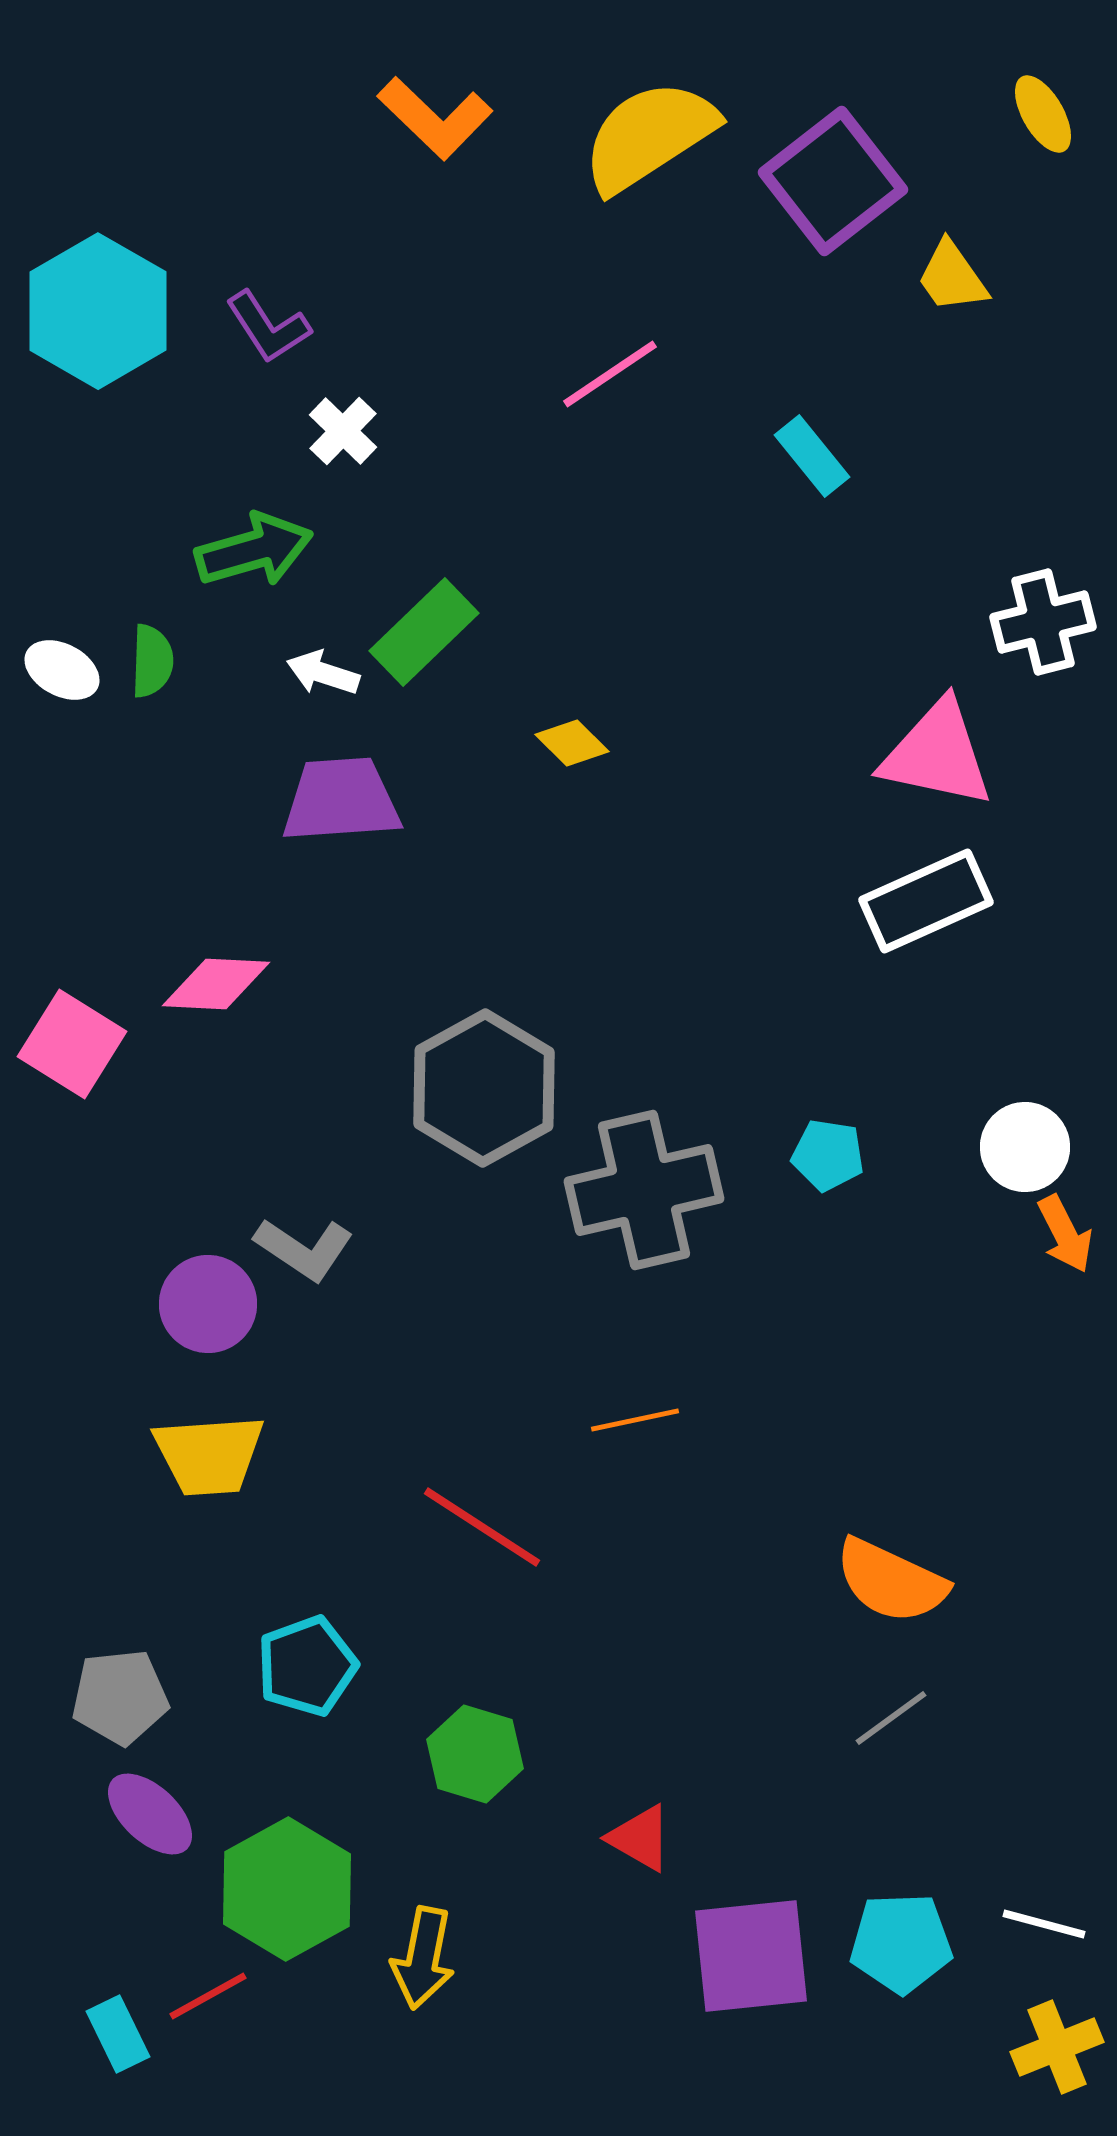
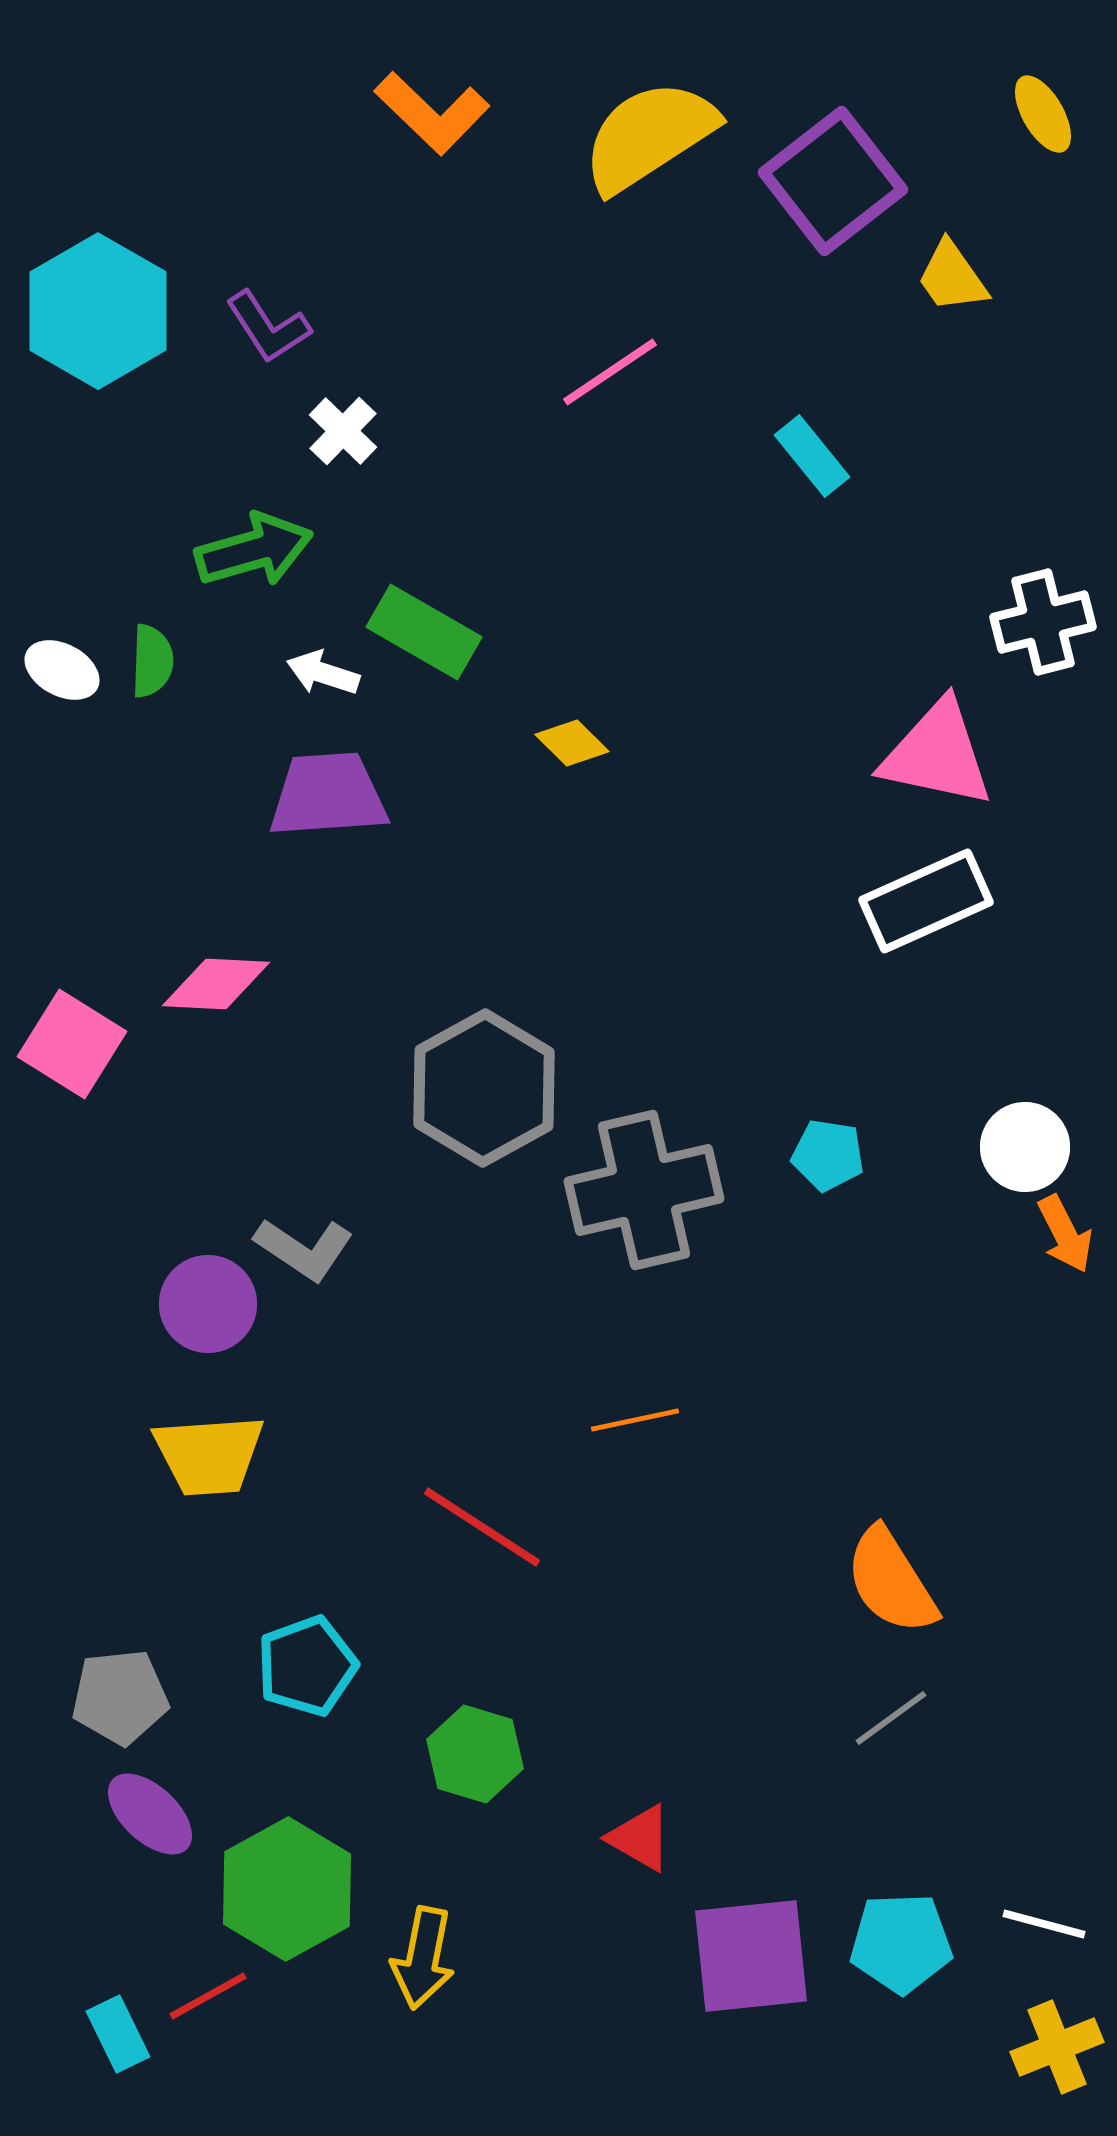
orange L-shape at (435, 118): moved 3 px left, 5 px up
pink line at (610, 374): moved 2 px up
green rectangle at (424, 632): rotated 74 degrees clockwise
purple trapezoid at (341, 800): moved 13 px left, 5 px up
orange semicircle at (891, 1581): rotated 33 degrees clockwise
